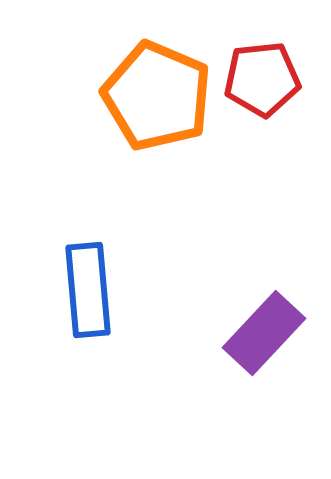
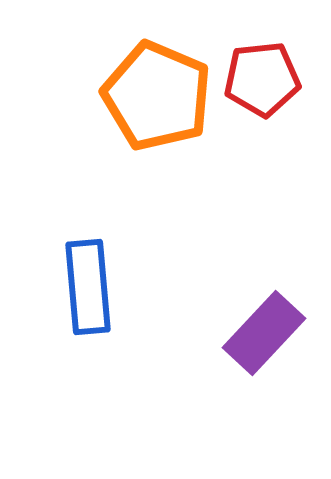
blue rectangle: moved 3 px up
